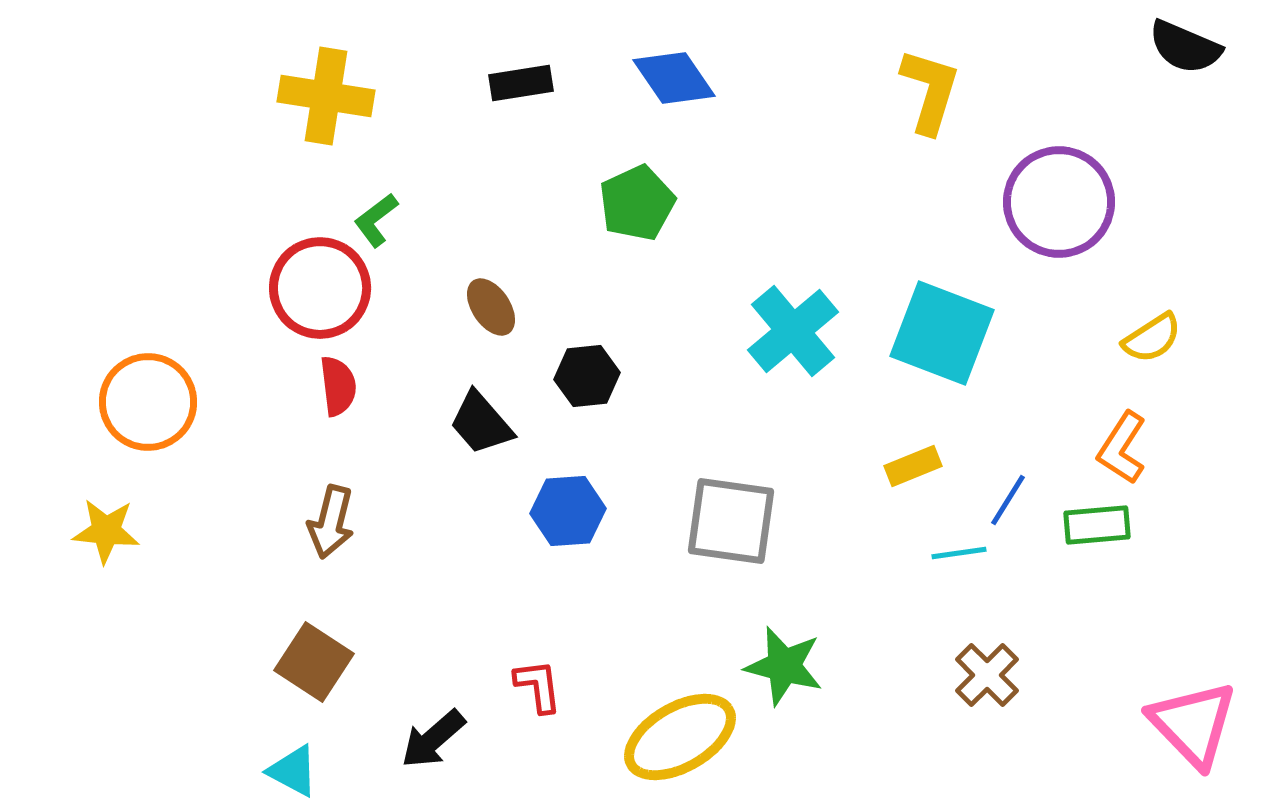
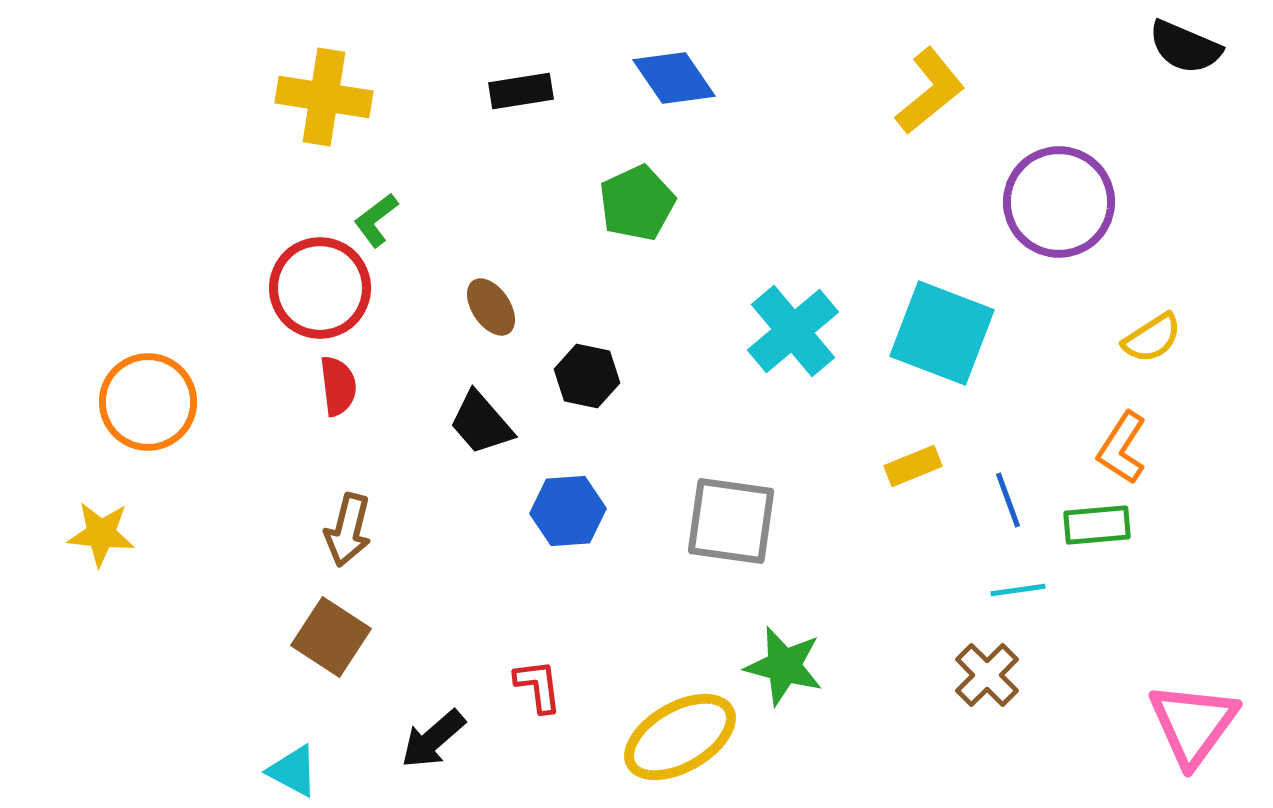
black rectangle: moved 8 px down
yellow L-shape: rotated 34 degrees clockwise
yellow cross: moved 2 px left, 1 px down
black hexagon: rotated 18 degrees clockwise
blue line: rotated 52 degrees counterclockwise
brown arrow: moved 17 px right, 8 px down
yellow star: moved 5 px left, 3 px down
cyan line: moved 59 px right, 37 px down
brown square: moved 17 px right, 25 px up
pink triangle: rotated 20 degrees clockwise
